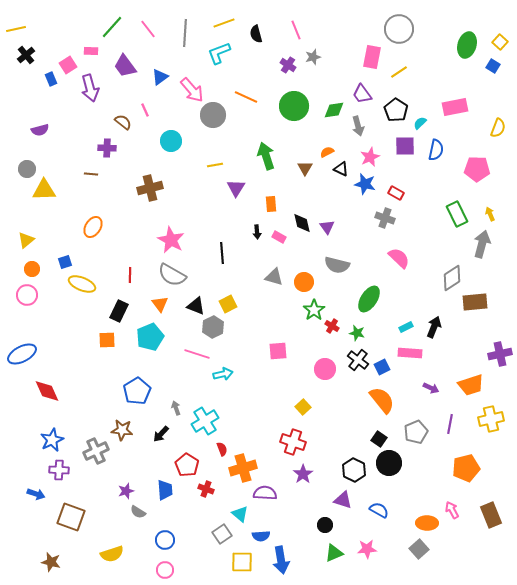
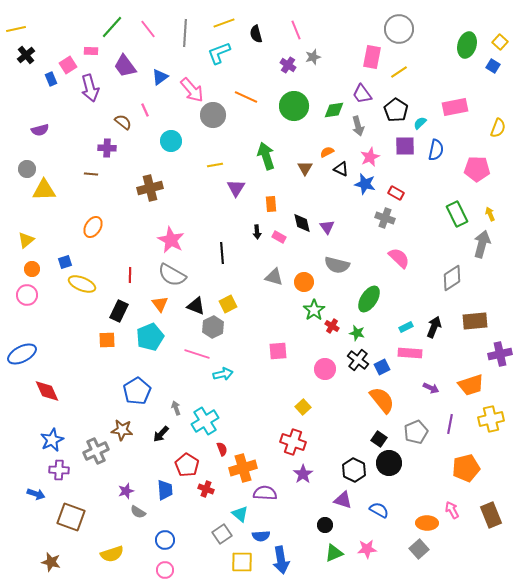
brown rectangle at (475, 302): moved 19 px down
